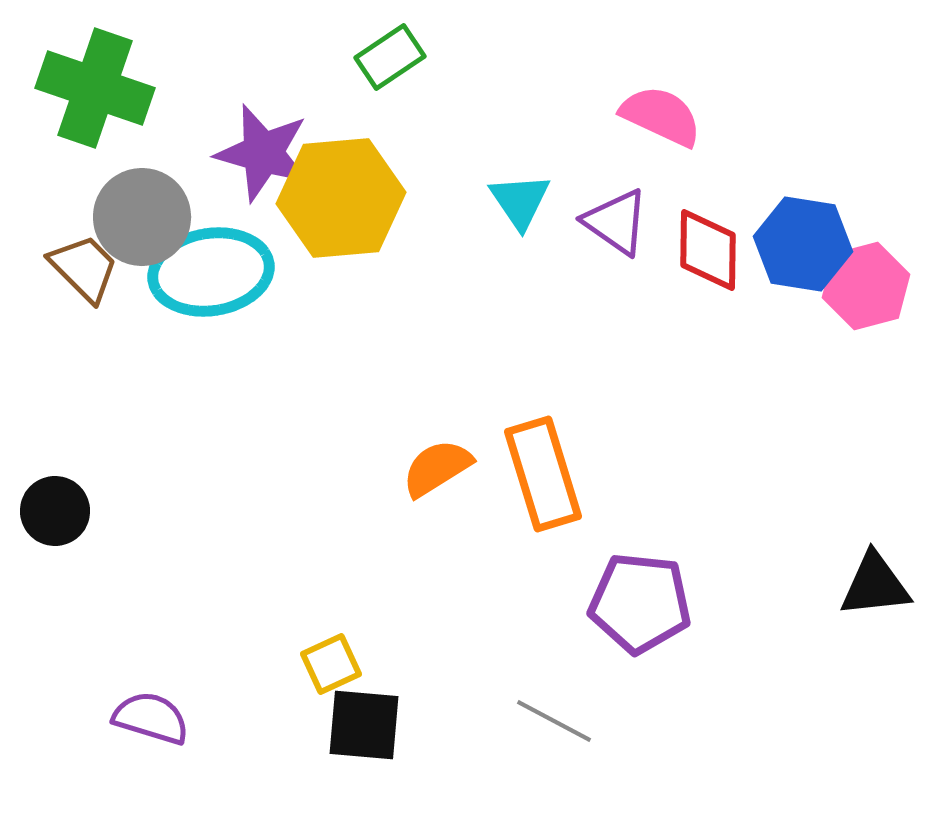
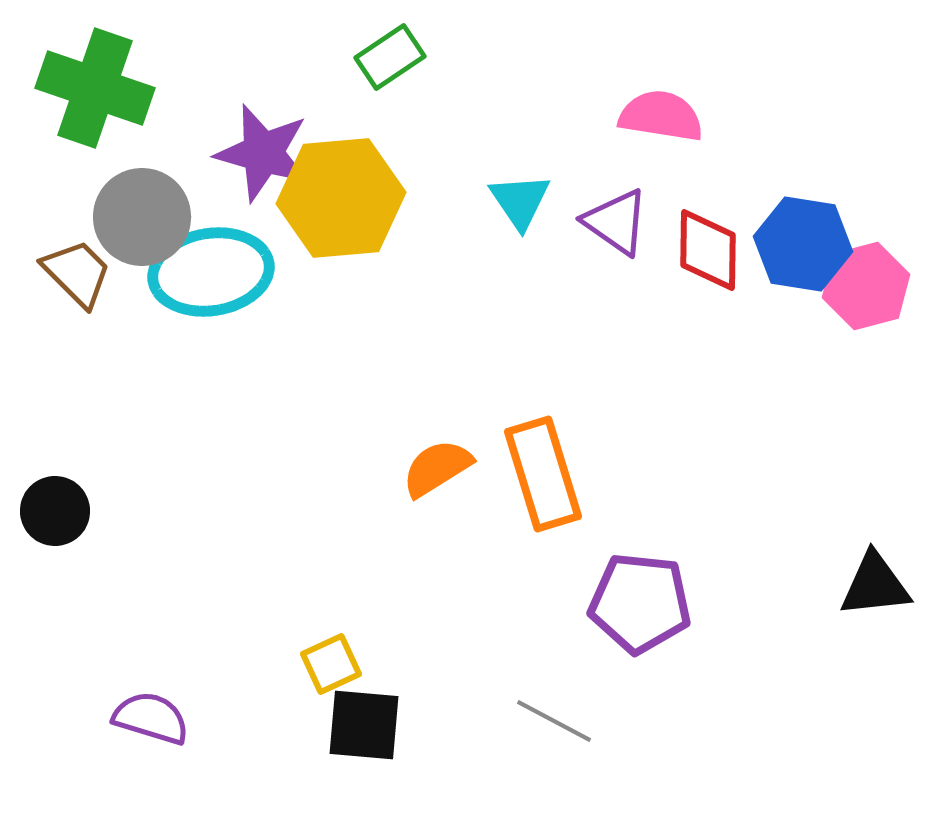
pink semicircle: rotated 16 degrees counterclockwise
brown trapezoid: moved 7 px left, 5 px down
